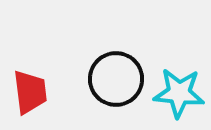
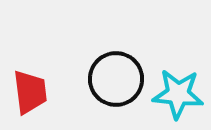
cyan star: moved 1 px left, 1 px down
